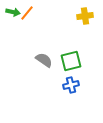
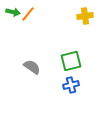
orange line: moved 1 px right, 1 px down
gray semicircle: moved 12 px left, 7 px down
